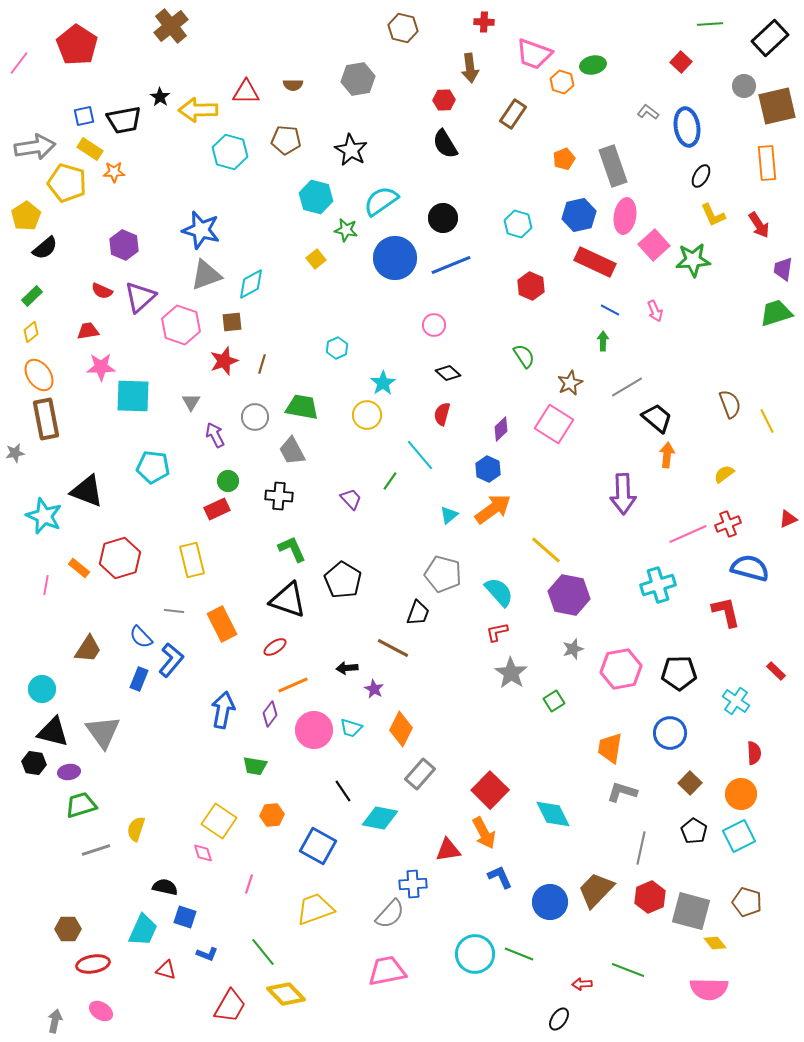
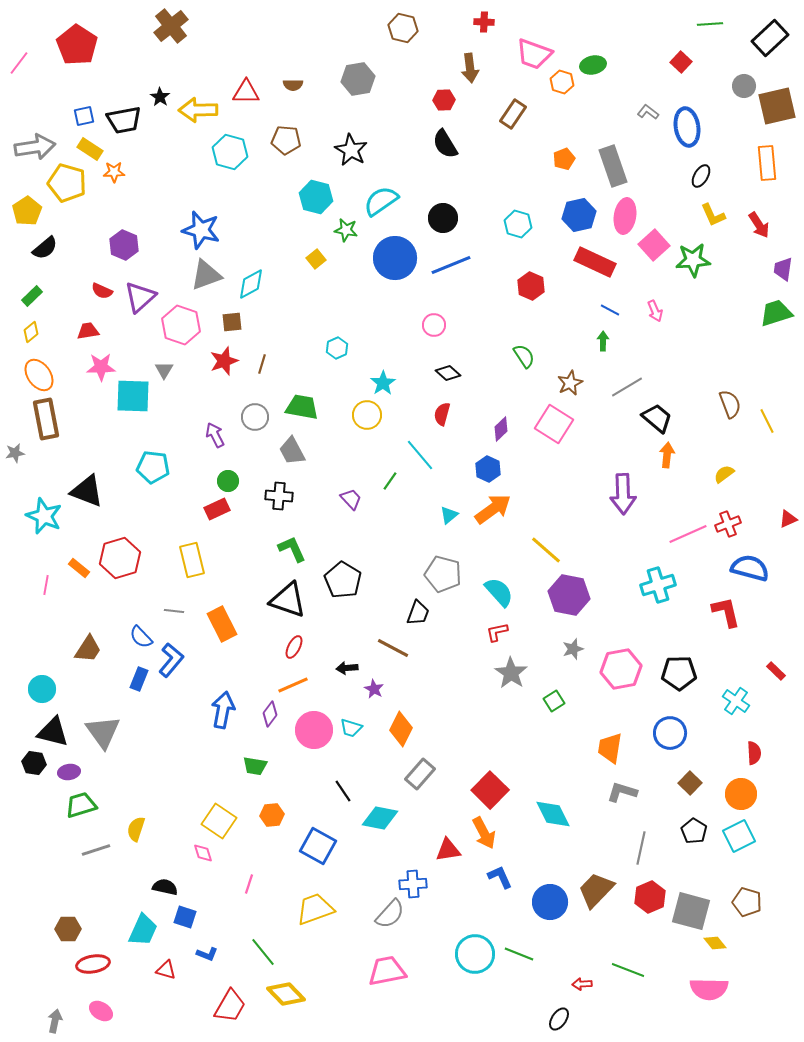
yellow pentagon at (26, 216): moved 1 px right, 5 px up
gray triangle at (191, 402): moved 27 px left, 32 px up
red ellipse at (275, 647): moved 19 px right; rotated 30 degrees counterclockwise
